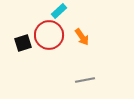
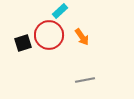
cyan rectangle: moved 1 px right
